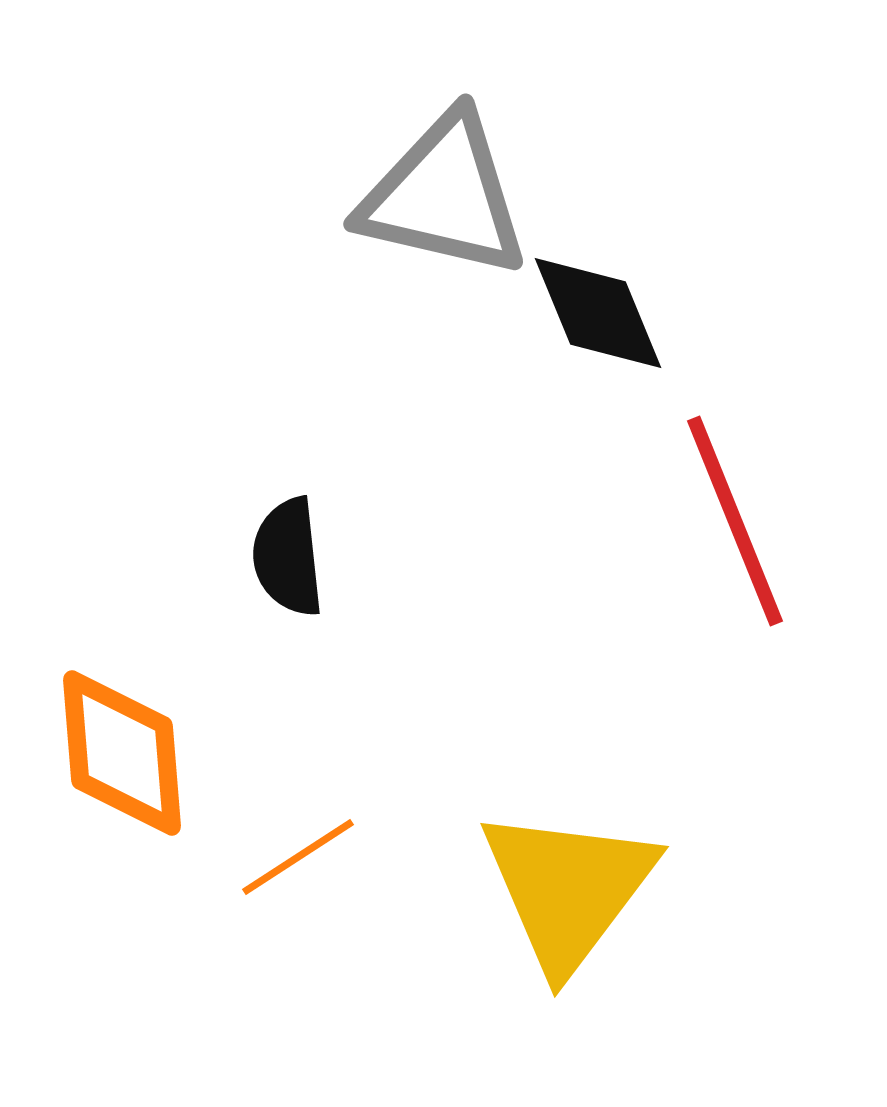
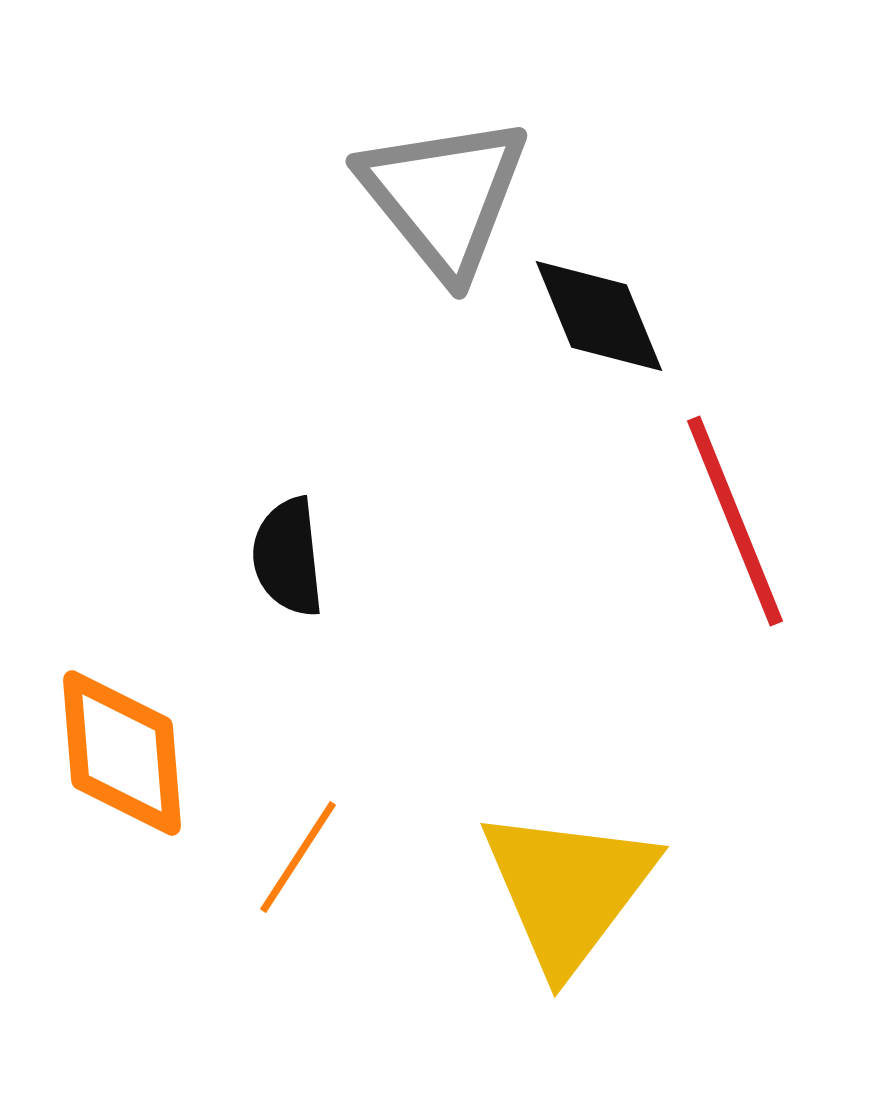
gray triangle: rotated 38 degrees clockwise
black diamond: moved 1 px right, 3 px down
orange line: rotated 24 degrees counterclockwise
